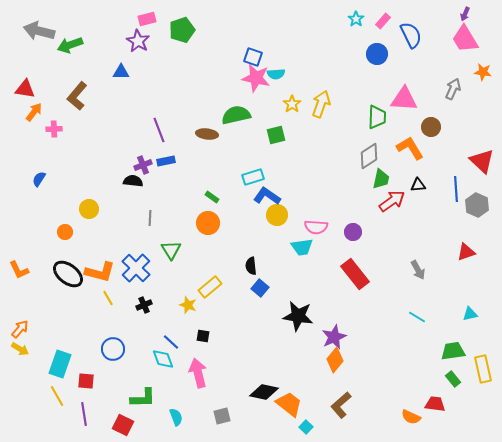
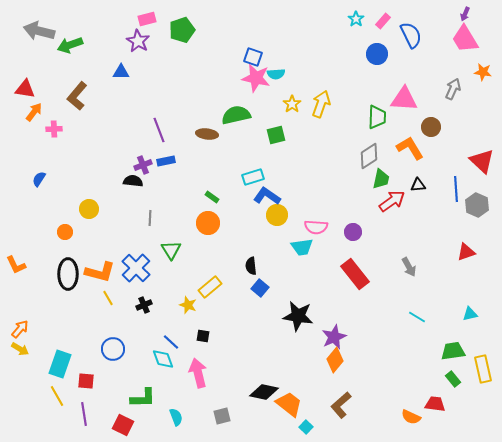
orange L-shape at (19, 270): moved 3 px left, 5 px up
gray arrow at (418, 270): moved 9 px left, 3 px up
black ellipse at (68, 274): rotated 52 degrees clockwise
